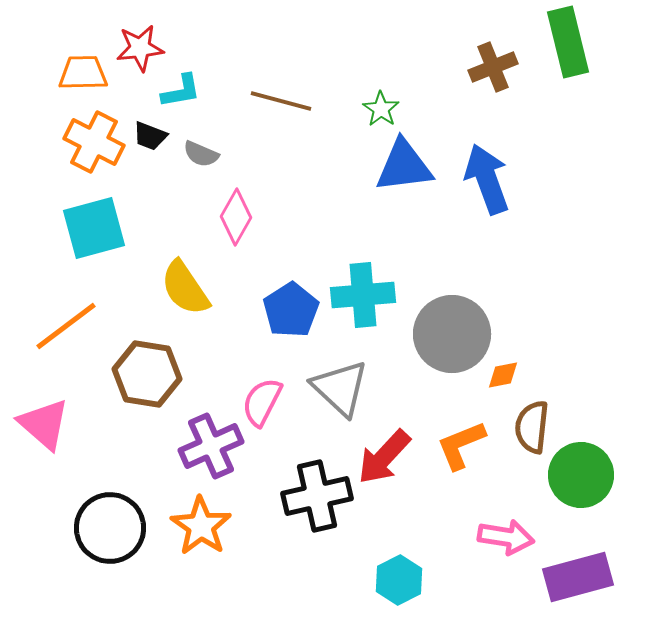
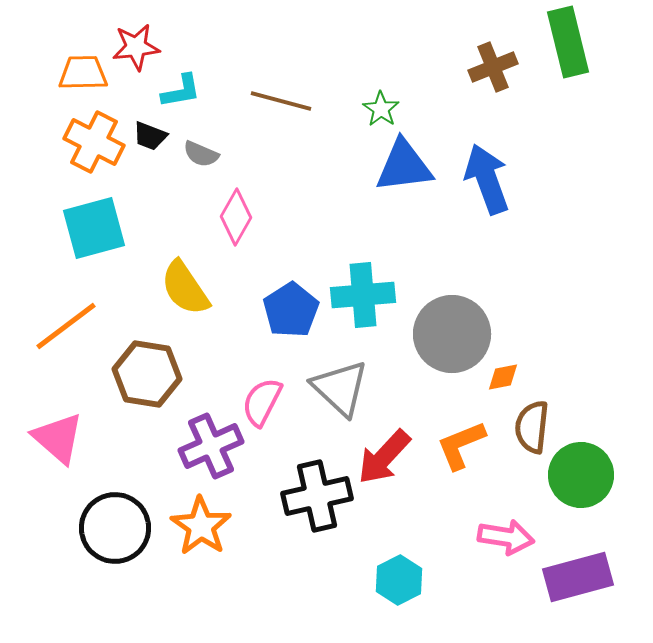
red star: moved 4 px left, 1 px up
orange diamond: moved 2 px down
pink triangle: moved 14 px right, 14 px down
black circle: moved 5 px right
